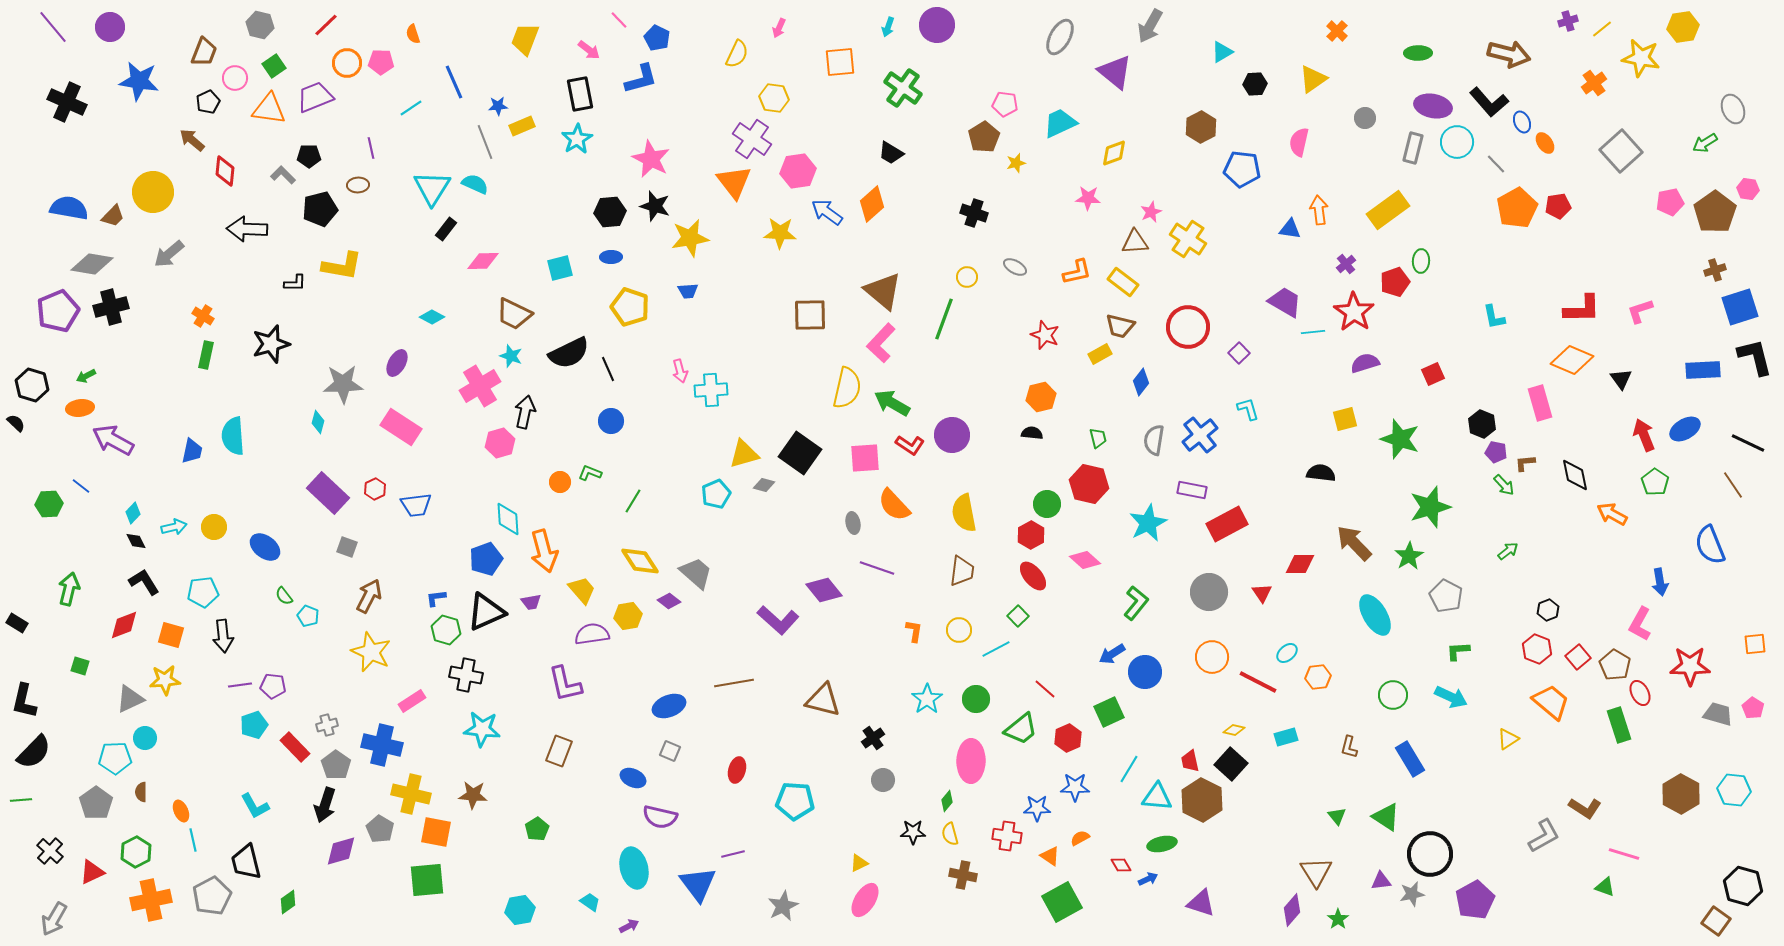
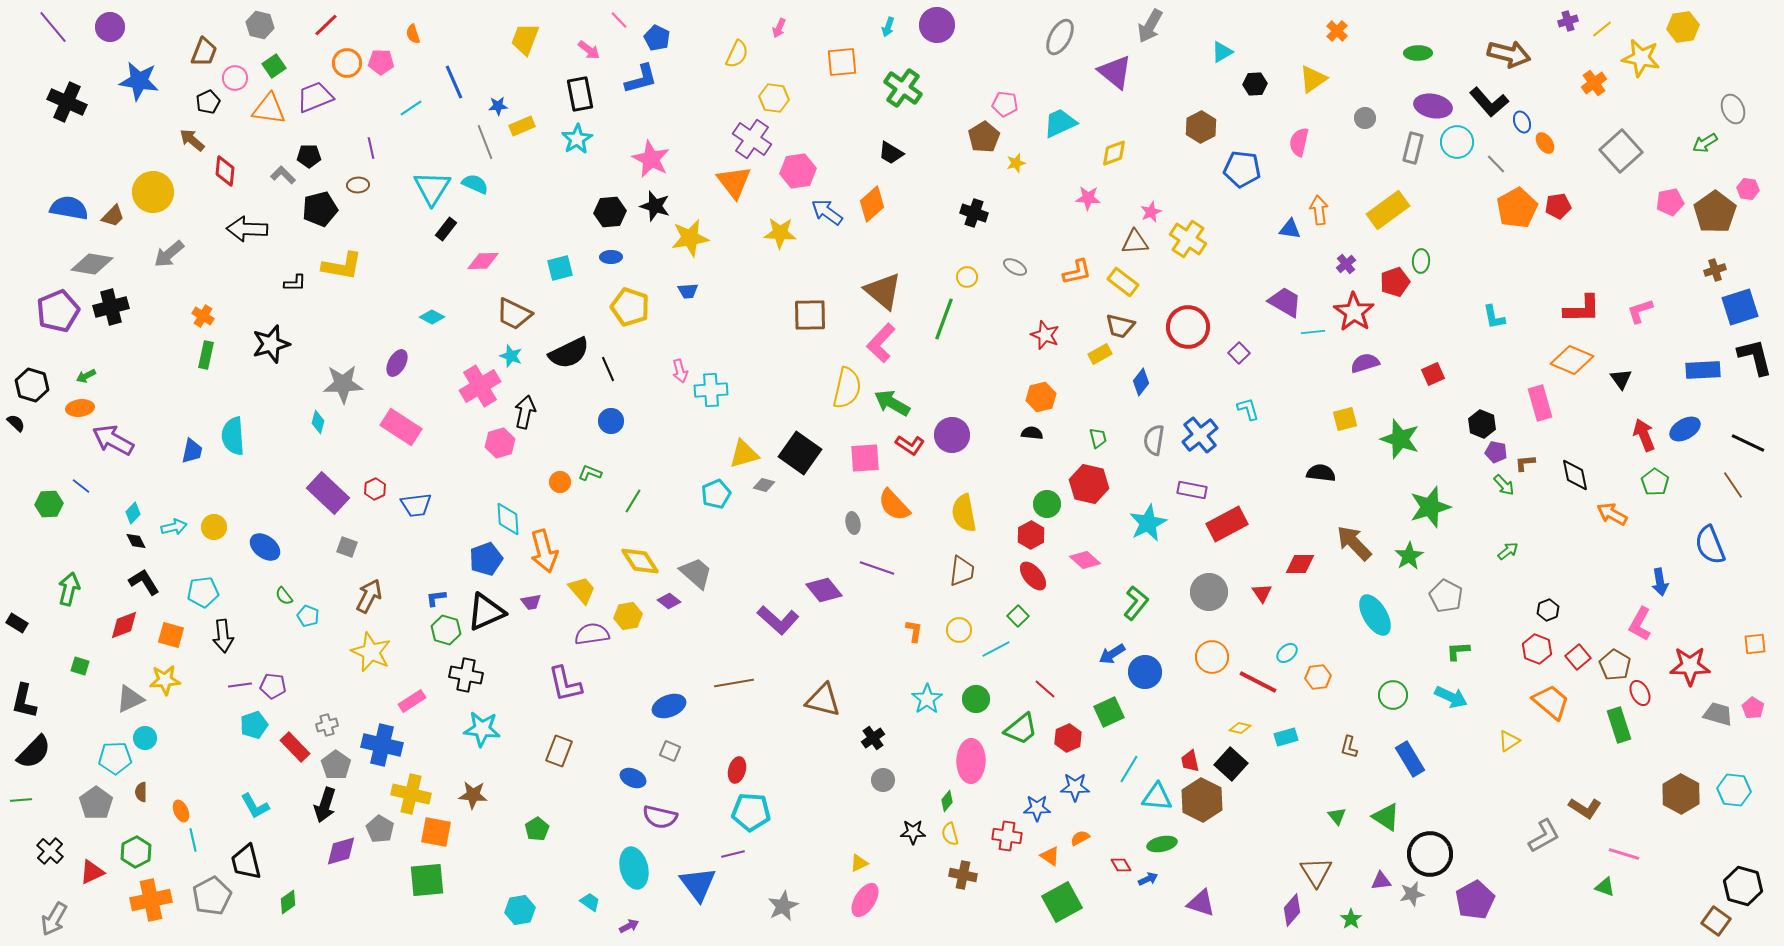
orange square at (840, 62): moved 2 px right
yellow diamond at (1234, 730): moved 6 px right, 2 px up
yellow triangle at (1508, 739): moved 1 px right, 2 px down
cyan pentagon at (795, 801): moved 44 px left, 11 px down
green star at (1338, 919): moved 13 px right
